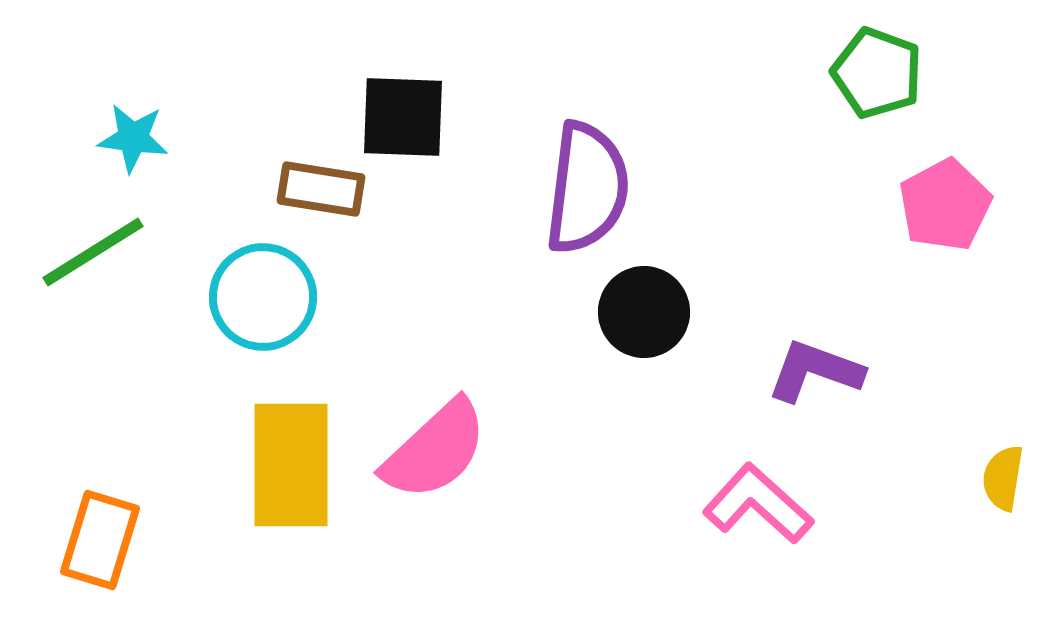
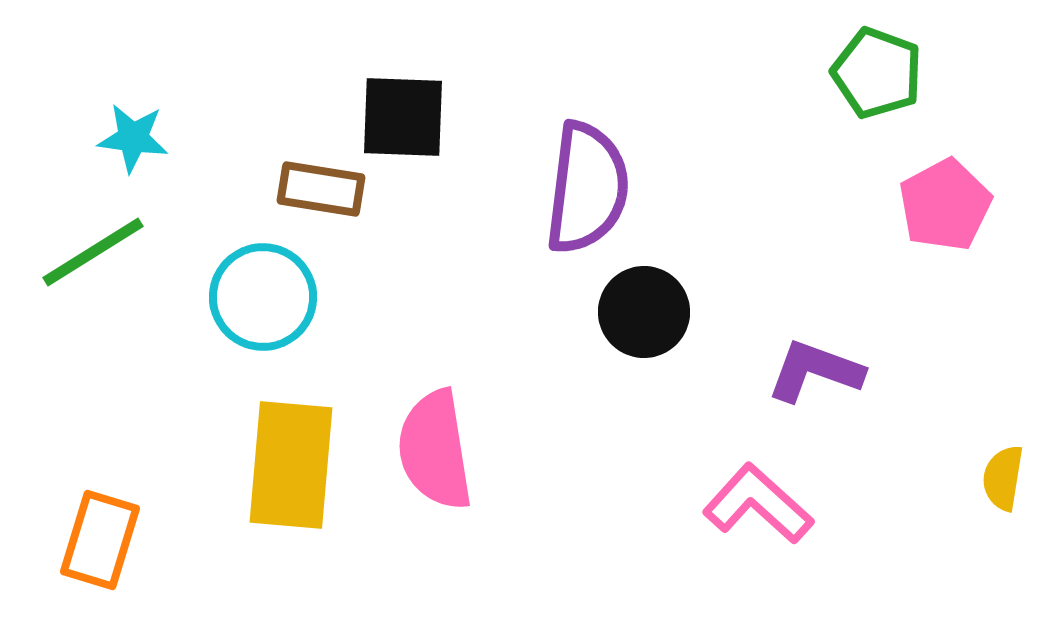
pink semicircle: rotated 124 degrees clockwise
yellow rectangle: rotated 5 degrees clockwise
